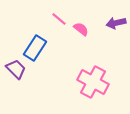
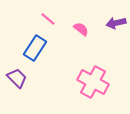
pink line: moved 11 px left
purple trapezoid: moved 1 px right, 9 px down
